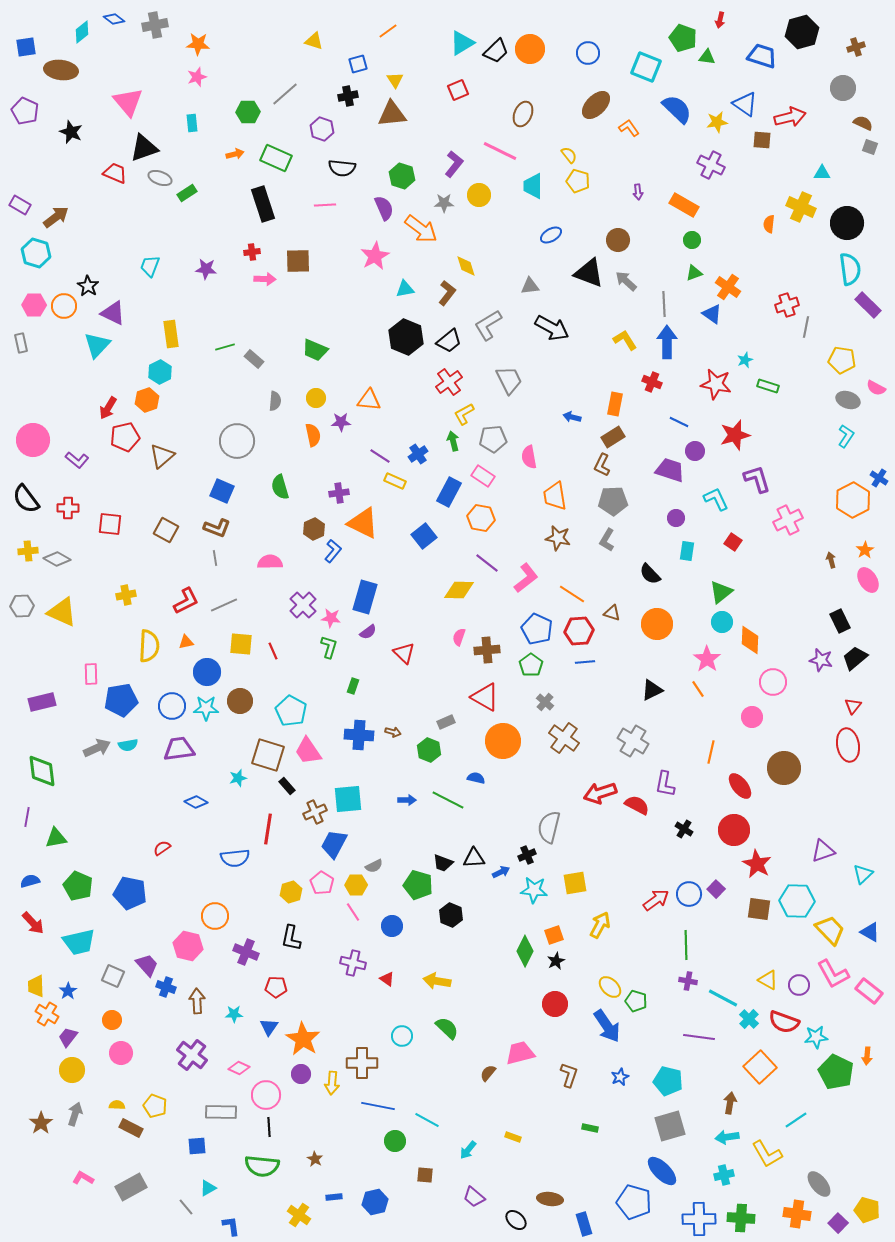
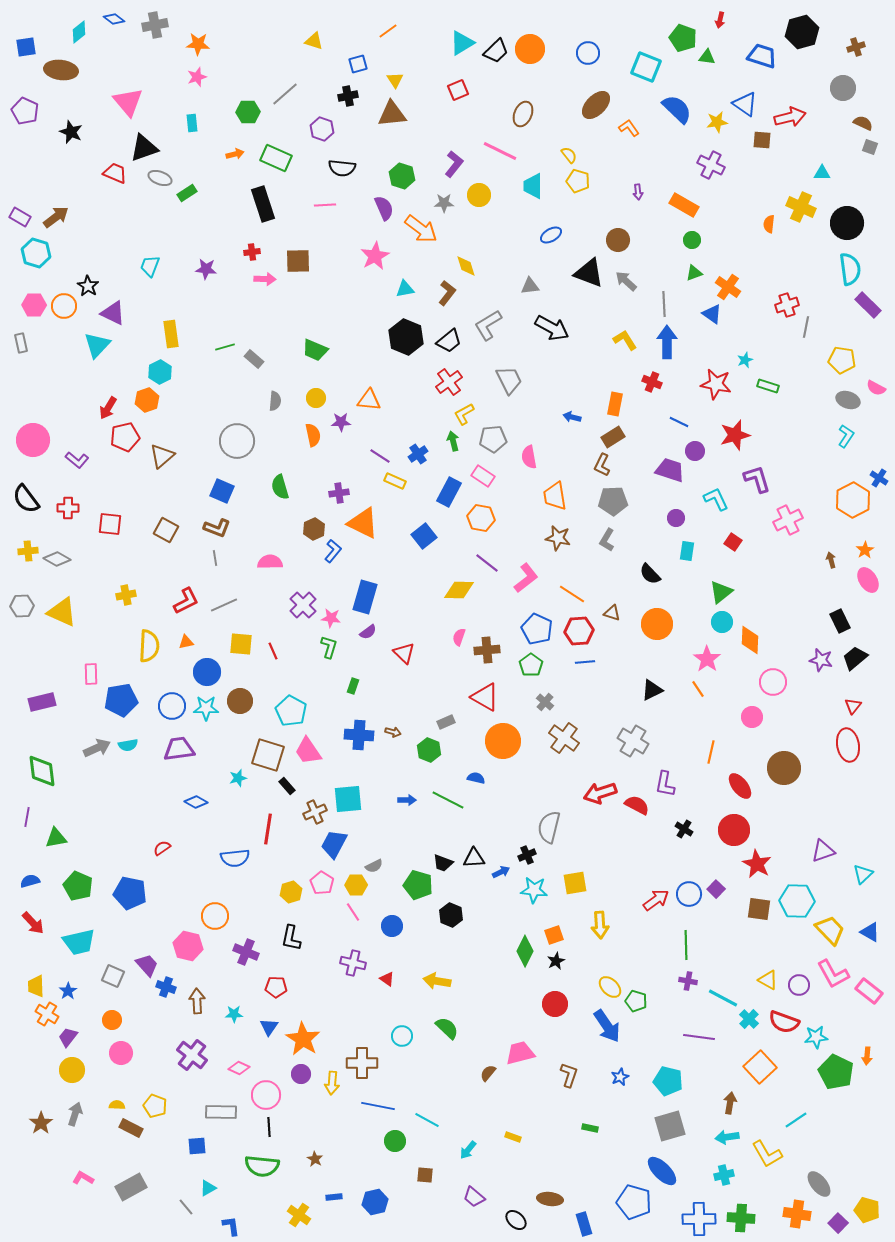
cyan diamond at (82, 32): moved 3 px left
purple rectangle at (20, 205): moved 12 px down
yellow arrow at (600, 925): rotated 148 degrees clockwise
